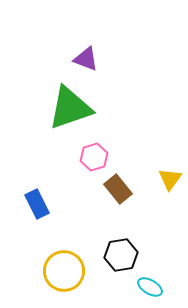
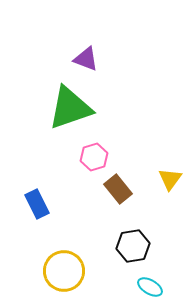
black hexagon: moved 12 px right, 9 px up
